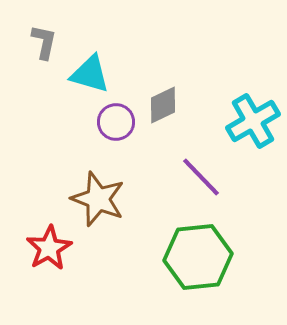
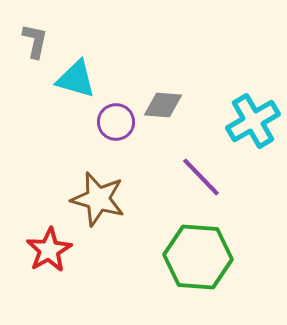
gray L-shape: moved 9 px left, 1 px up
cyan triangle: moved 14 px left, 5 px down
gray diamond: rotated 30 degrees clockwise
brown star: rotated 6 degrees counterclockwise
red star: moved 2 px down
green hexagon: rotated 10 degrees clockwise
